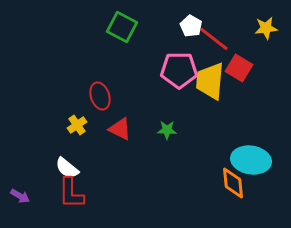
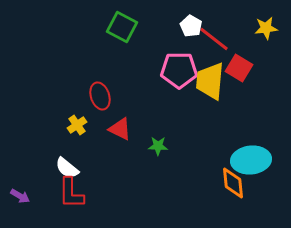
green star: moved 9 px left, 16 px down
cyan ellipse: rotated 15 degrees counterclockwise
